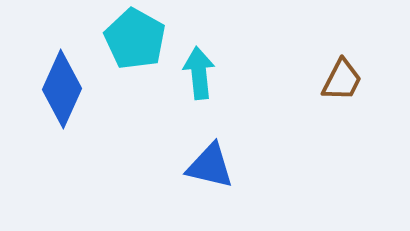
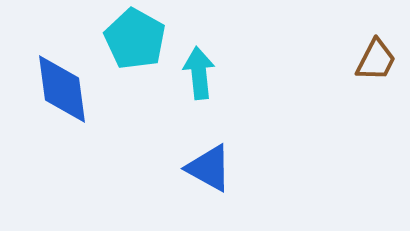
brown trapezoid: moved 34 px right, 20 px up
blue diamond: rotated 32 degrees counterclockwise
blue triangle: moved 1 px left, 2 px down; rotated 16 degrees clockwise
